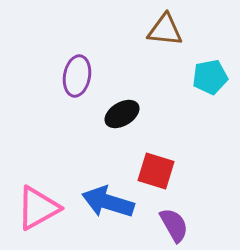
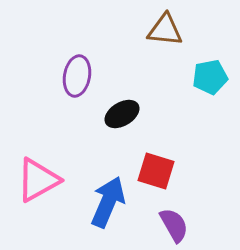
blue arrow: rotated 96 degrees clockwise
pink triangle: moved 28 px up
